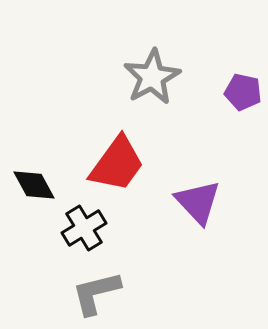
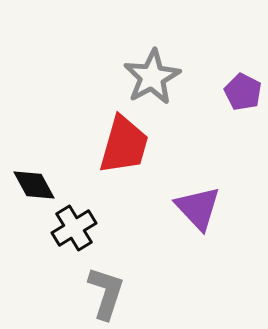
purple pentagon: rotated 15 degrees clockwise
red trapezoid: moved 7 px right, 19 px up; rotated 20 degrees counterclockwise
purple triangle: moved 6 px down
black cross: moved 10 px left
gray L-shape: moved 10 px right; rotated 122 degrees clockwise
